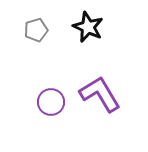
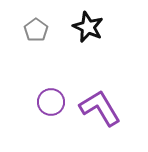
gray pentagon: rotated 20 degrees counterclockwise
purple L-shape: moved 14 px down
